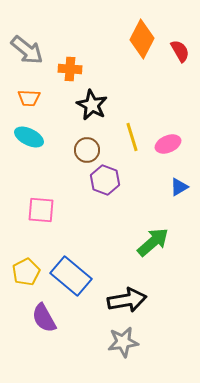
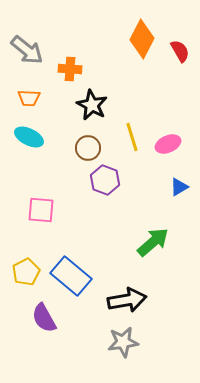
brown circle: moved 1 px right, 2 px up
